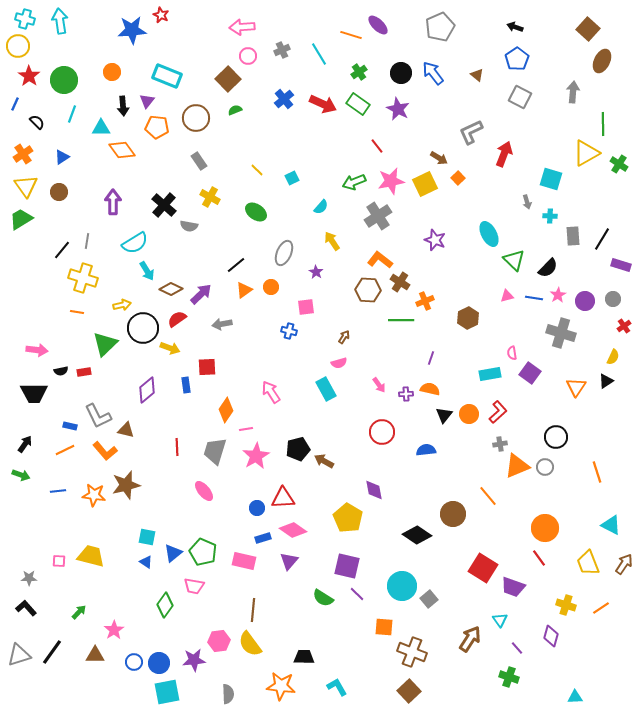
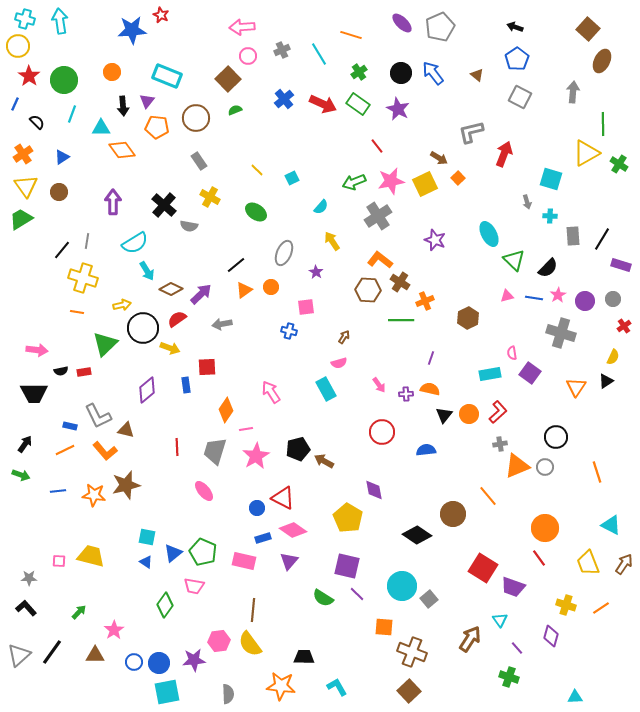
purple ellipse at (378, 25): moved 24 px right, 2 px up
gray L-shape at (471, 132): rotated 12 degrees clockwise
red triangle at (283, 498): rotated 30 degrees clockwise
gray triangle at (19, 655): rotated 25 degrees counterclockwise
